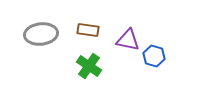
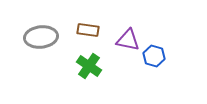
gray ellipse: moved 3 px down
